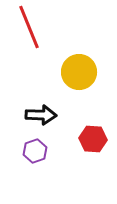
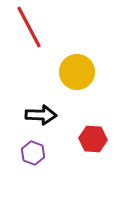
red line: rotated 6 degrees counterclockwise
yellow circle: moved 2 px left
purple hexagon: moved 2 px left, 2 px down; rotated 20 degrees counterclockwise
